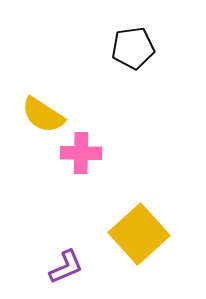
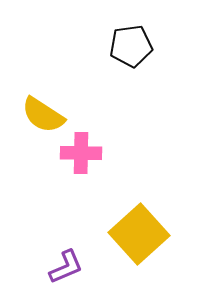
black pentagon: moved 2 px left, 2 px up
